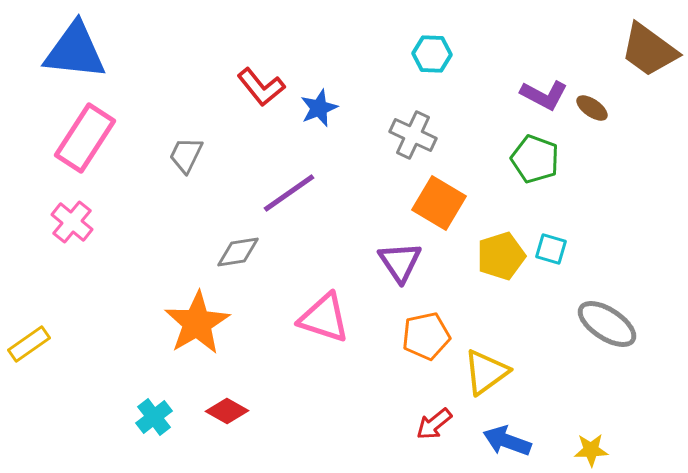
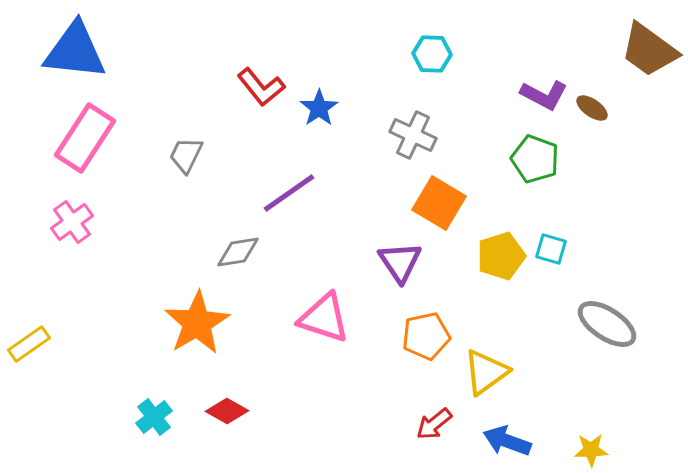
blue star: rotated 12 degrees counterclockwise
pink cross: rotated 15 degrees clockwise
